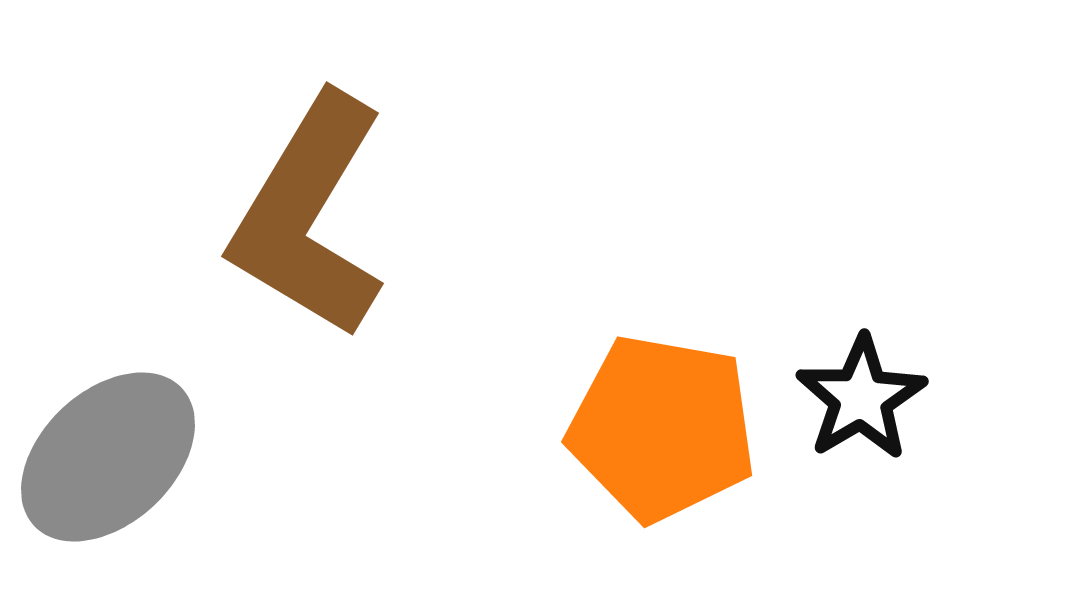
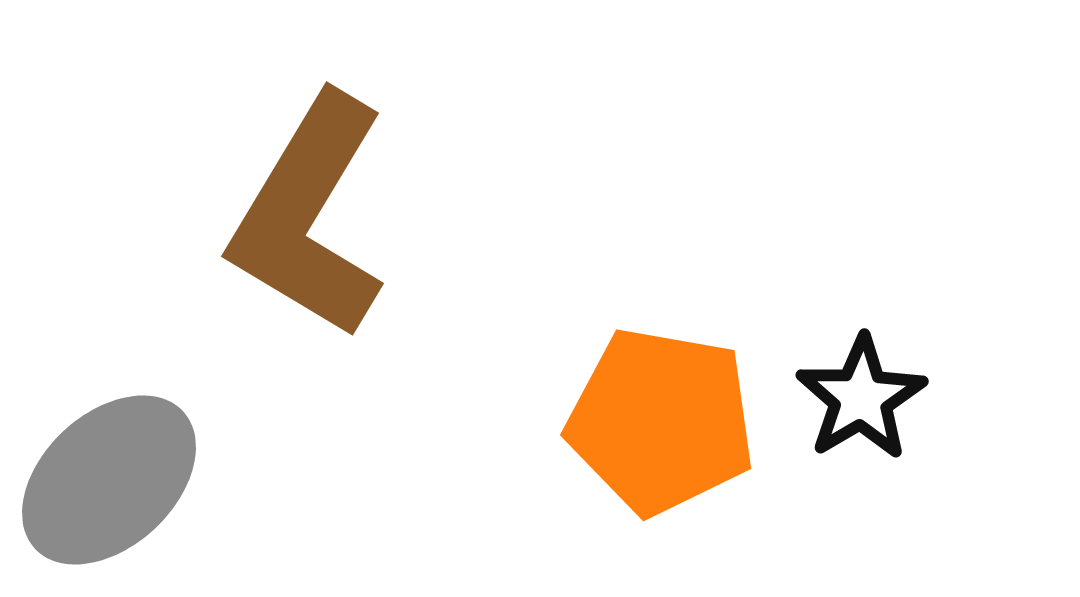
orange pentagon: moved 1 px left, 7 px up
gray ellipse: moved 1 px right, 23 px down
